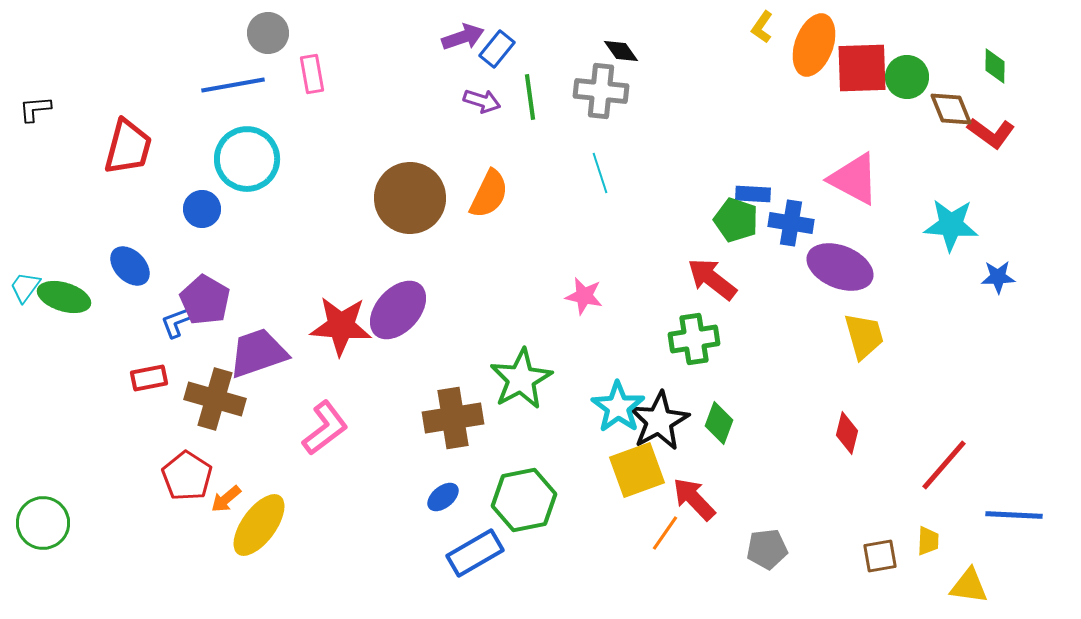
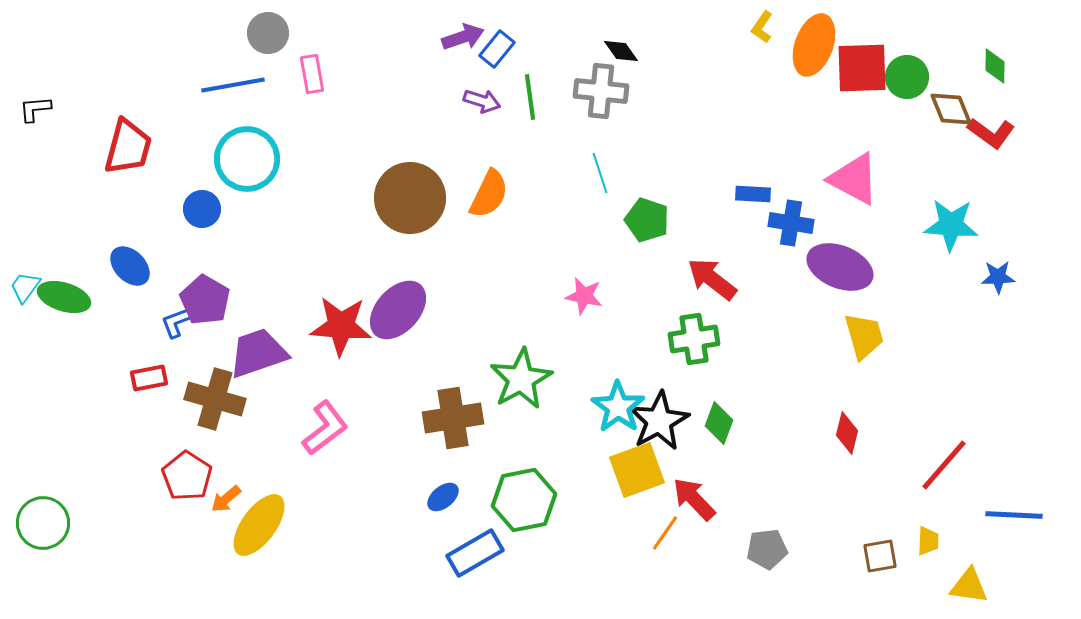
green pentagon at (736, 220): moved 89 px left
